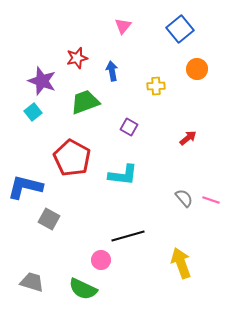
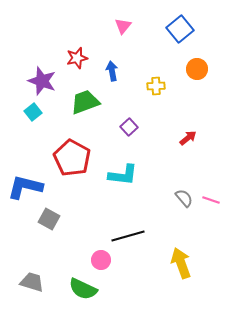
purple square: rotated 18 degrees clockwise
